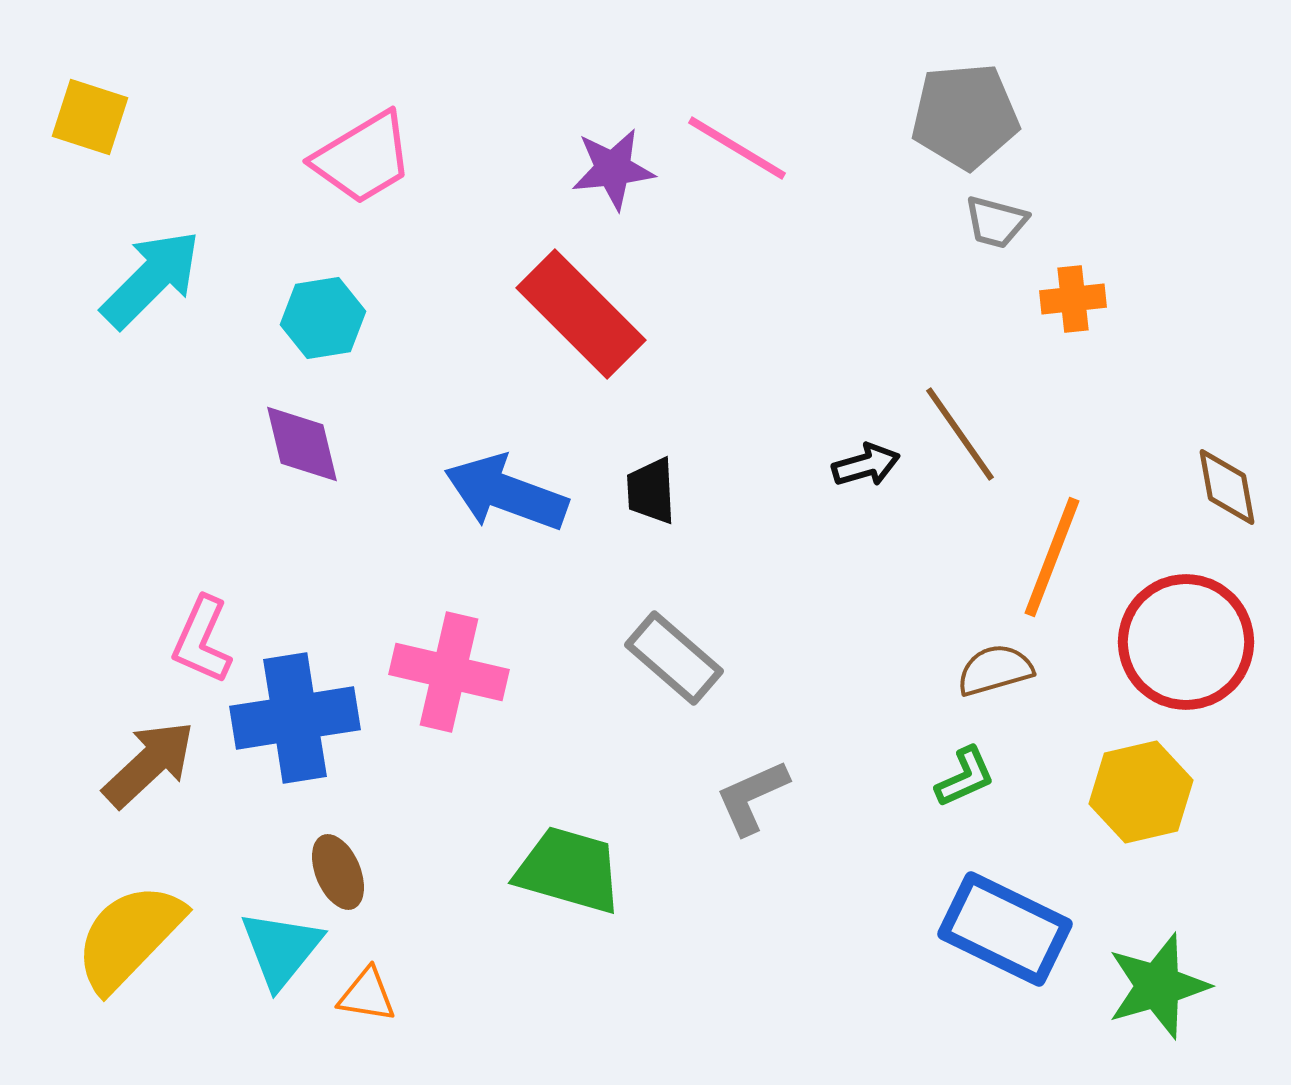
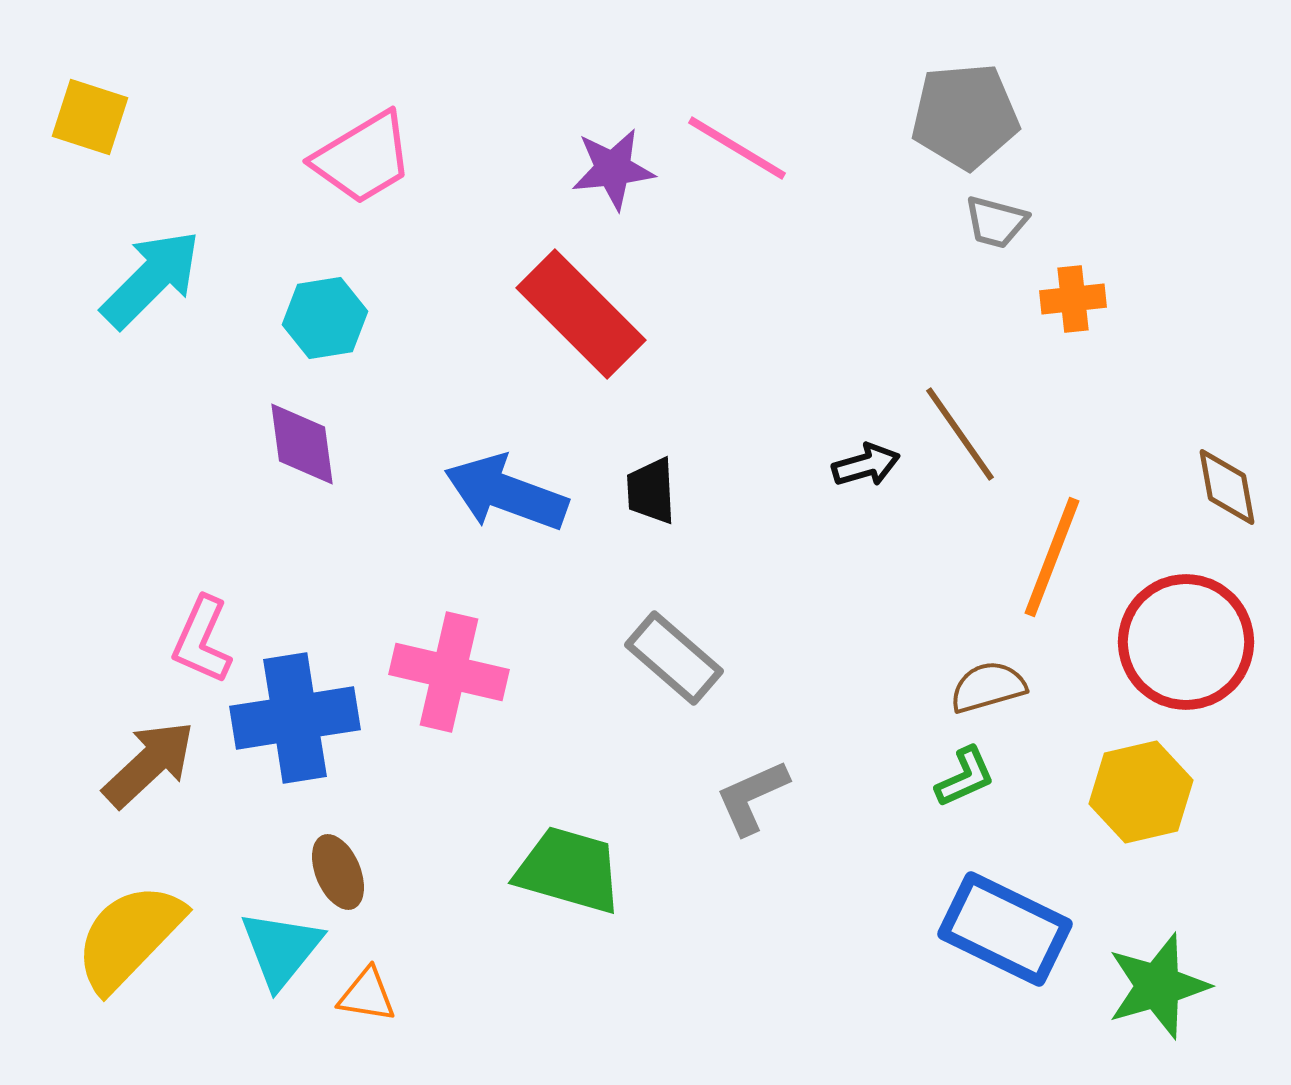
cyan hexagon: moved 2 px right
purple diamond: rotated 6 degrees clockwise
brown semicircle: moved 7 px left, 17 px down
